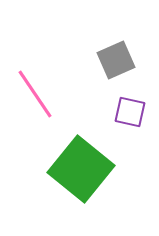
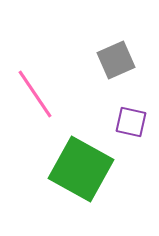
purple square: moved 1 px right, 10 px down
green square: rotated 10 degrees counterclockwise
